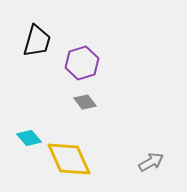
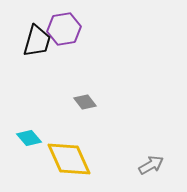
purple hexagon: moved 18 px left, 34 px up; rotated 8 degrees clockwise
gray arrow: moved 3 px down
